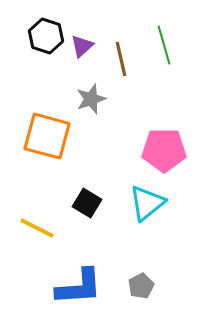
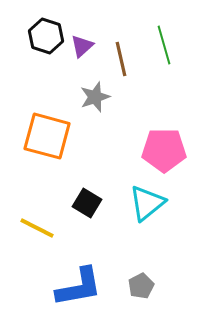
gray star: moved 4 px right, 2 px up
blue L-shape: rotated 6 degrees counterclockwise
